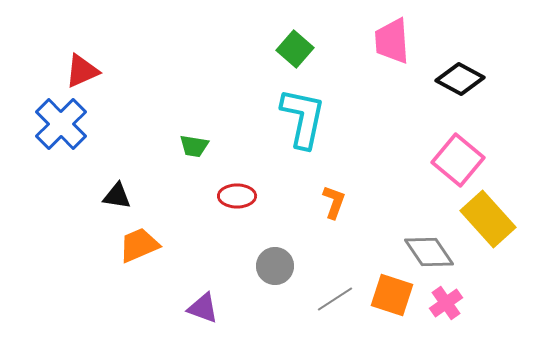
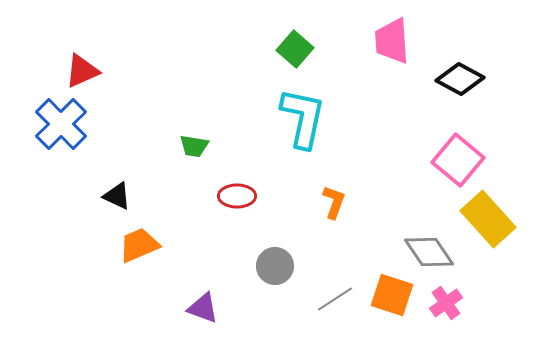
black triangle: rotated 16 degrees clockwise
